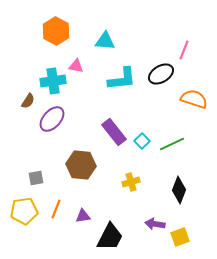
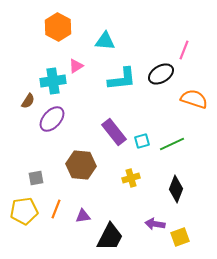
orange hexagon: moved 2 px right, 4 px up
pink triangle: rotated 42 degrees counterclockwise
cyan square: rotated 28 degrees clockwise
yellow cross: moved 4 px up
black diamond: moved 3 px left, 1 px up
